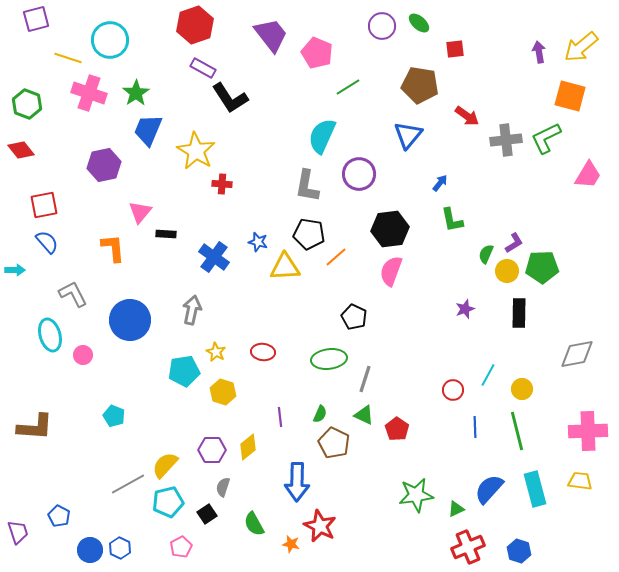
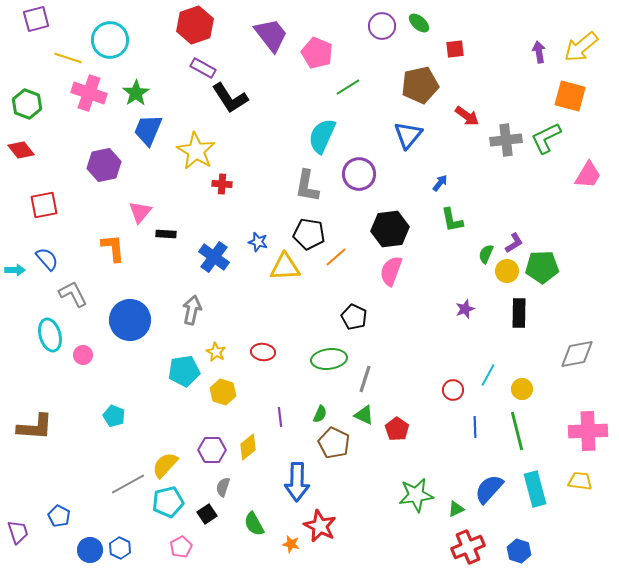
brown pentagon at (420, 85): rotated 21 degrees counterclockwise
blue semicircle at (47, 242): moved 17 px down
